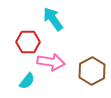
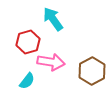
red hexagon: rotated 15 degrees counterclockwise
